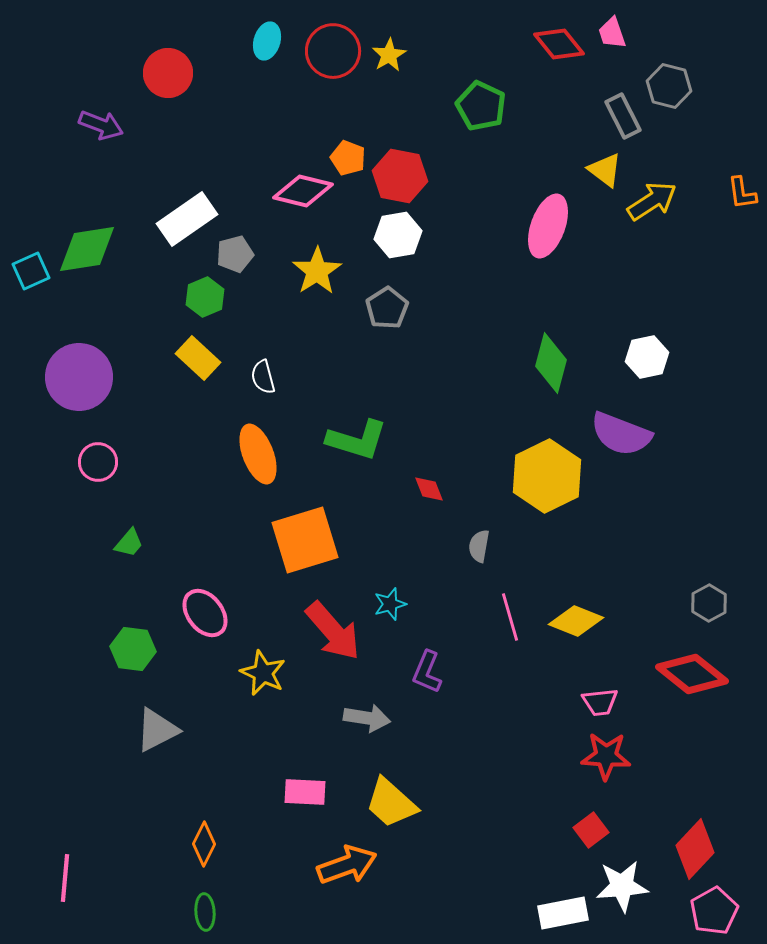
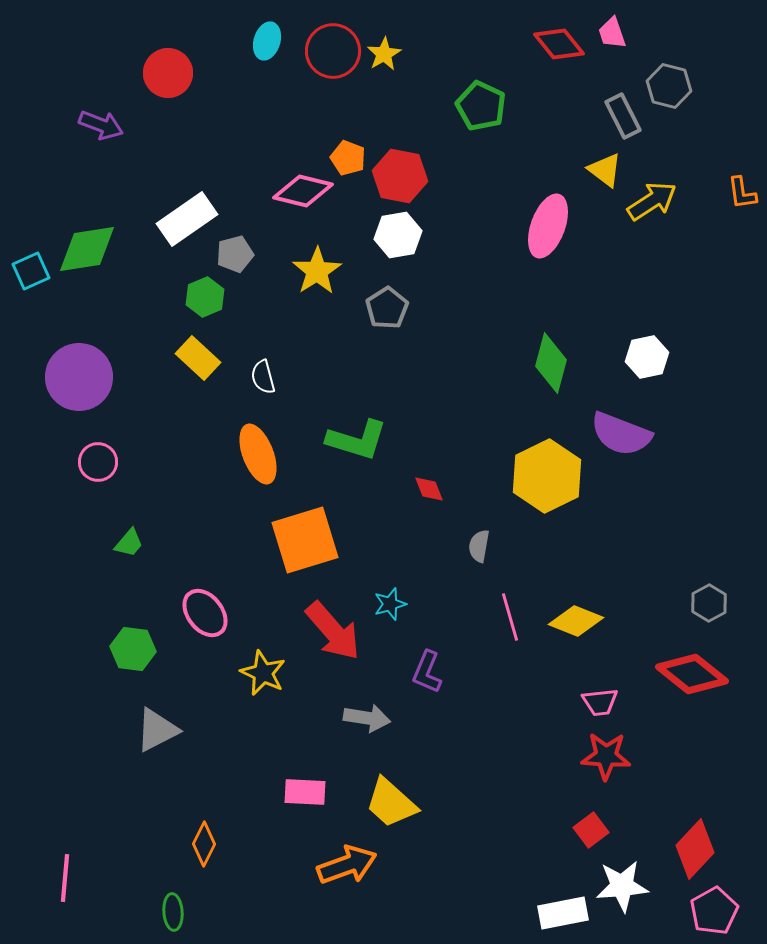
yellow star at (389, 55): moved 5 px left, 1 px up
green ellipse at (205, 912): moved 32 px left
